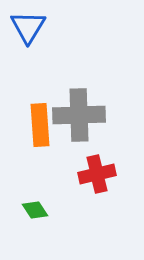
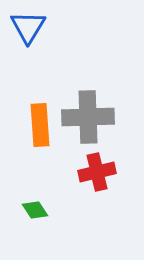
gray cross: moved 9 px right, 2 px down
red cross: moved 2 px up
